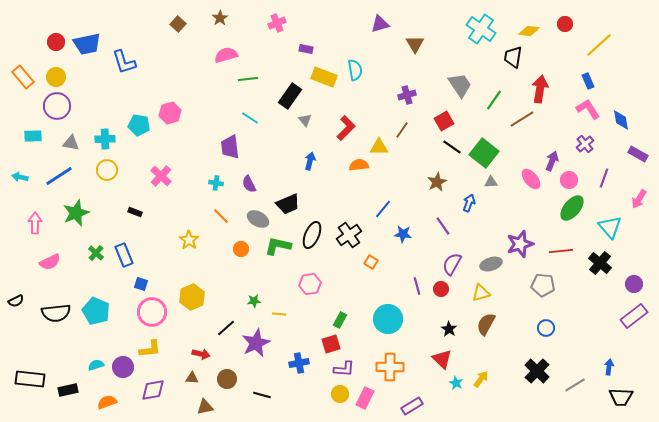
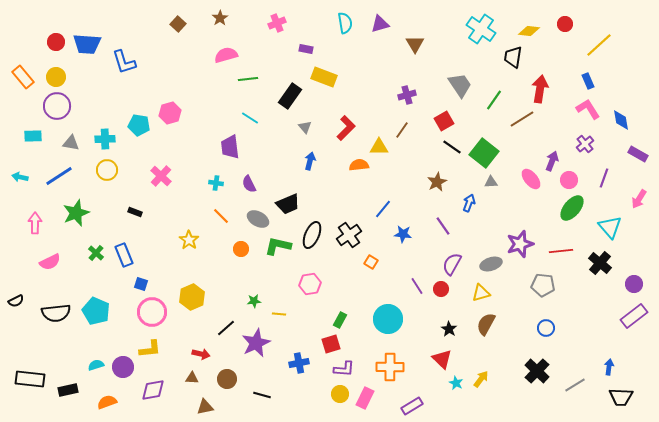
blue trapezoid at (87, 44): rotated 16 degrees clockwise
cyan semicircle at (355, 70): moved 10 px left, 47 px up
gray triangle at (305, 120): moved 7 px down
purple line at (417, 286): rotated 18 degrees counterclockwise
